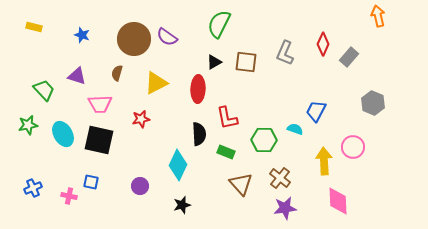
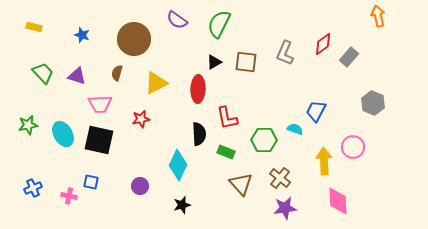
purple semicircle: moved 10 px right, 17 px up
red diamond: rotated 30 degrees clockwise
green trapezoid: moved 1 px left, 17 px up
